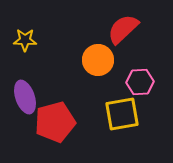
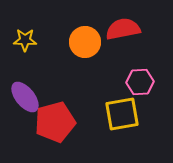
red semicircle: rotated 32 degrees clockwise
orange circle: moved 13 px left, 18 px up
purple ellipse: rotated 20 degrees counterclockwise
